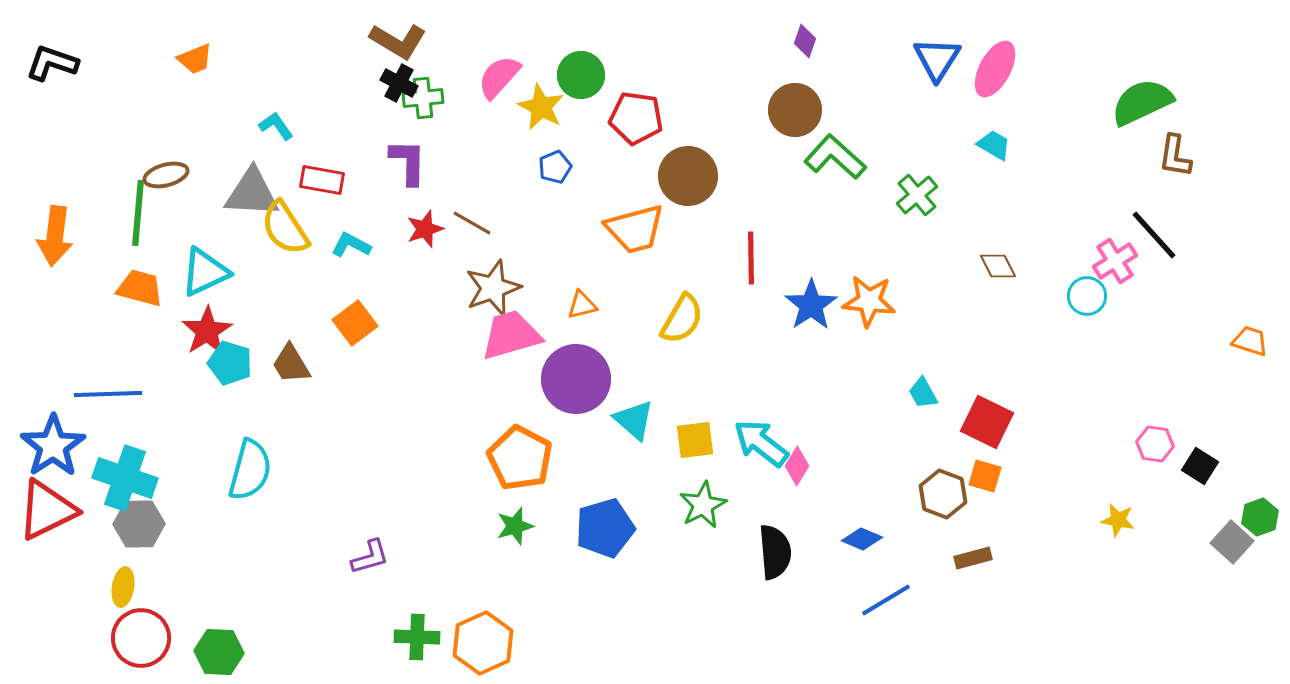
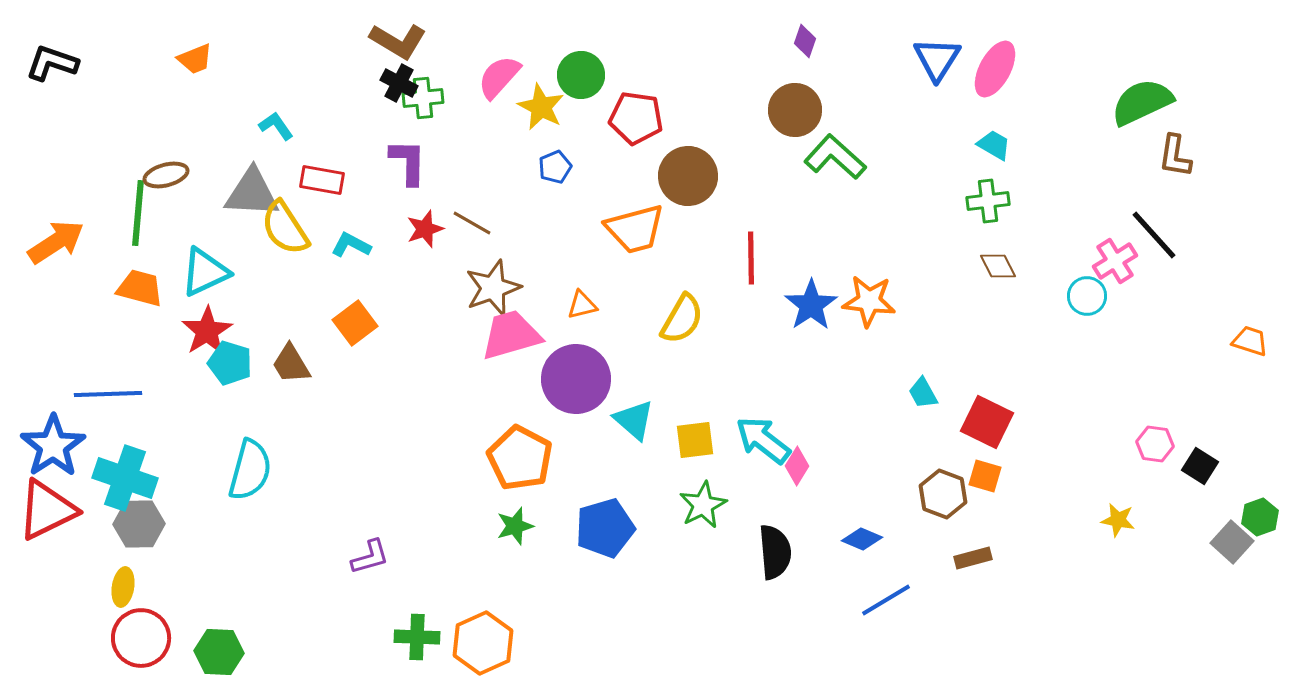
green cross at (917, 195): moved 71 px right, 6 px down; rotated 33 degrees clockwise
orange arrow at (55, 236): moved 1 px right, 6 px down; rotated 130 degrees counterclockwise
cyan arrow at (761, 443): moved 2 px right, 3 px up
